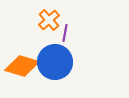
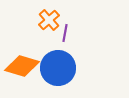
blue circle: moved 3 px right, 6 px down
